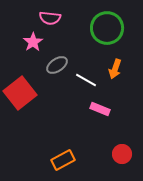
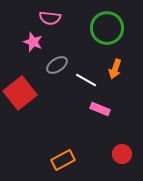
pink star: rotated 18 degrees counterclockwise
